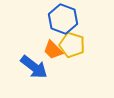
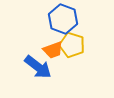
orange trapezoid: rotated 65 degrees counterclockwise
blue arrow: moved 4 px right
